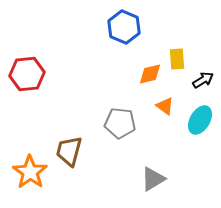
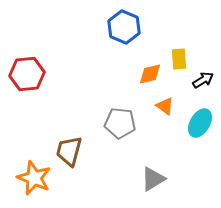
yellow rectangle: moved 2 px right
cyan ellipse: moved 3 px down
orange star: moved 4 px right, 6 px down; rotated 12 degrees counterclockwise
